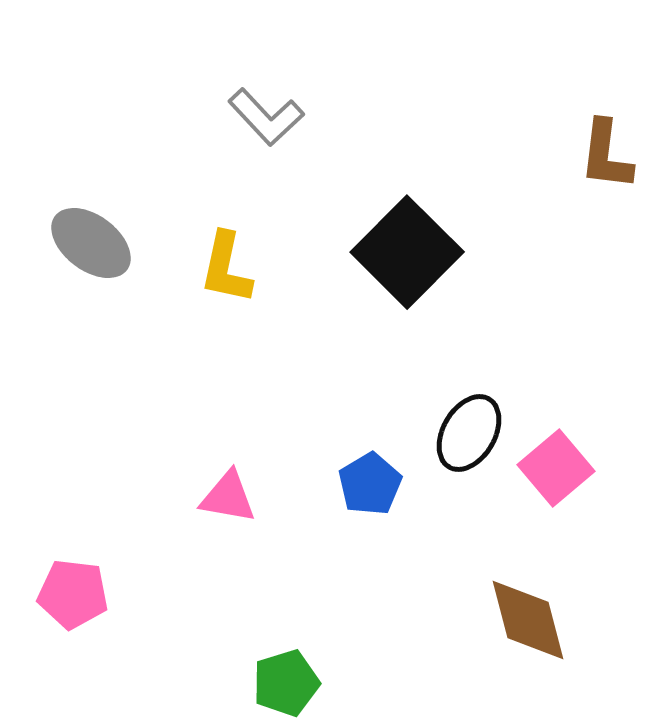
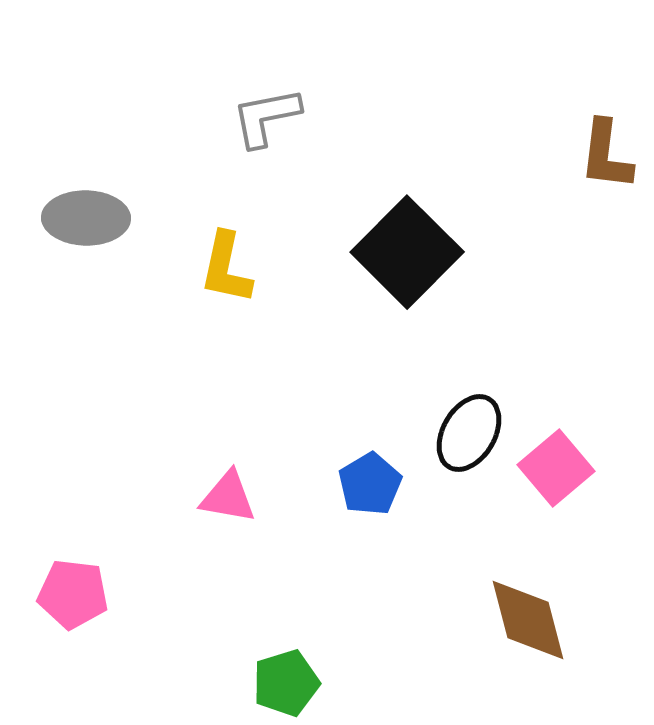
gray L-shape: rotated 122 degrees clockwise
gray ellipse: moved 5 px left, 25 px up; rotated 36 degrees counterclockwise
